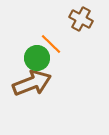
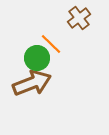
brown cross: moved 2 px left, 1 px up; rotated 25 degrees clockwise
